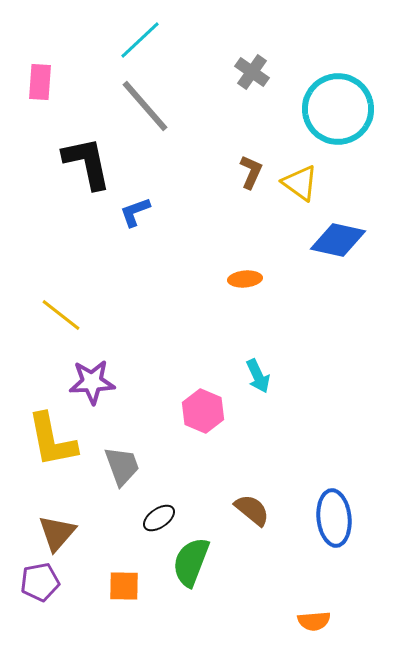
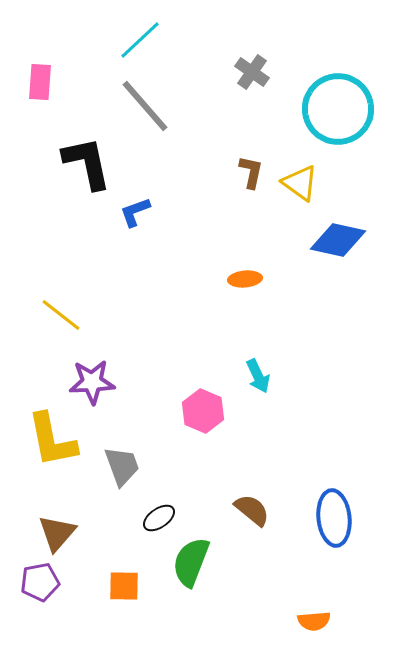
brown L-shape: rotated 12 degrees counterclockwise
